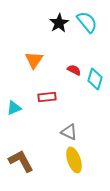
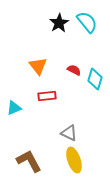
orange triangle: moved 4 px right, 6 px down; rotated 12 degrees counterclockwise
red rectangle: moved 1 px up
gray triangle: moved 1 px down
brown L-shape: moved 8 px right
